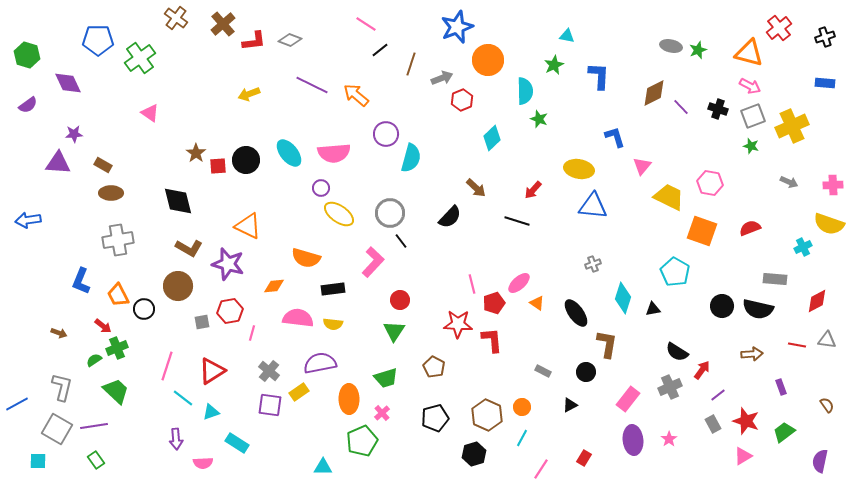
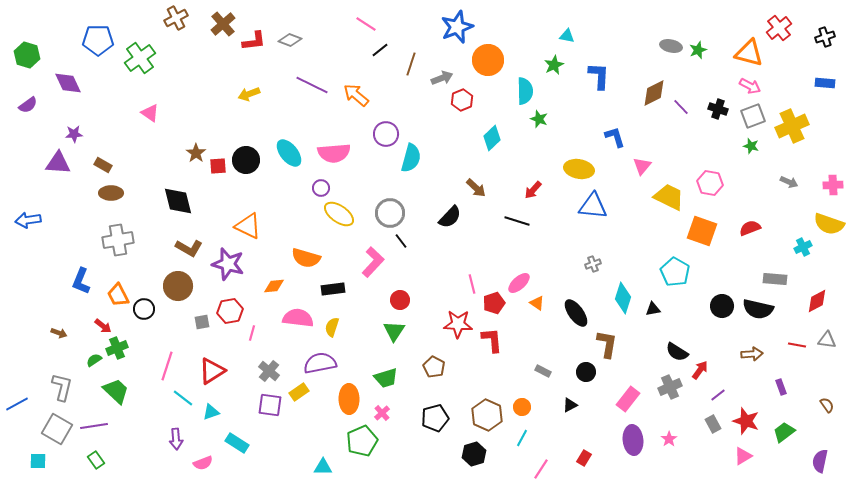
brown cross at (176, 18): rotated 25 degrees clockwise
yellow semicircle at (333, 324): moved 1 px left, 3 px down; rotated 102 degrees clockwise
red arrow at (702, 370): moved 2 px left
pink semicircle at (203, 463): rotated 18 degrees counterclockwise
